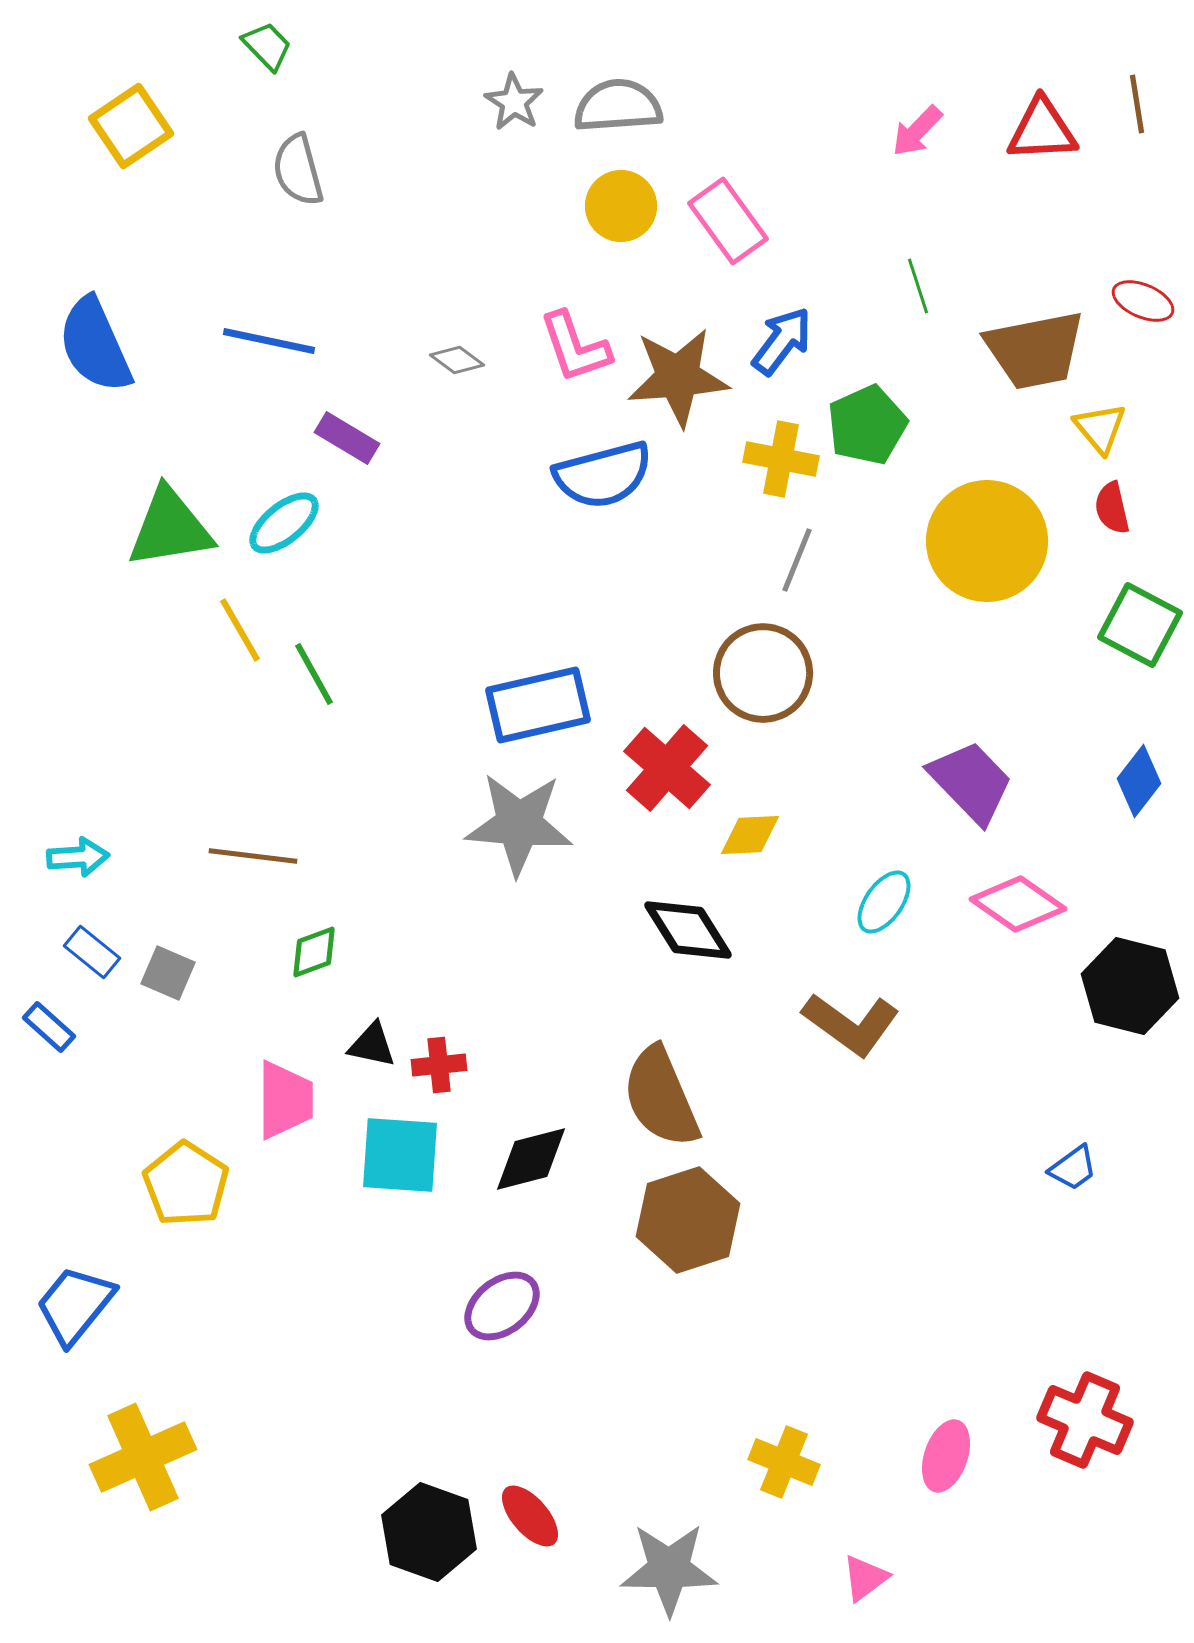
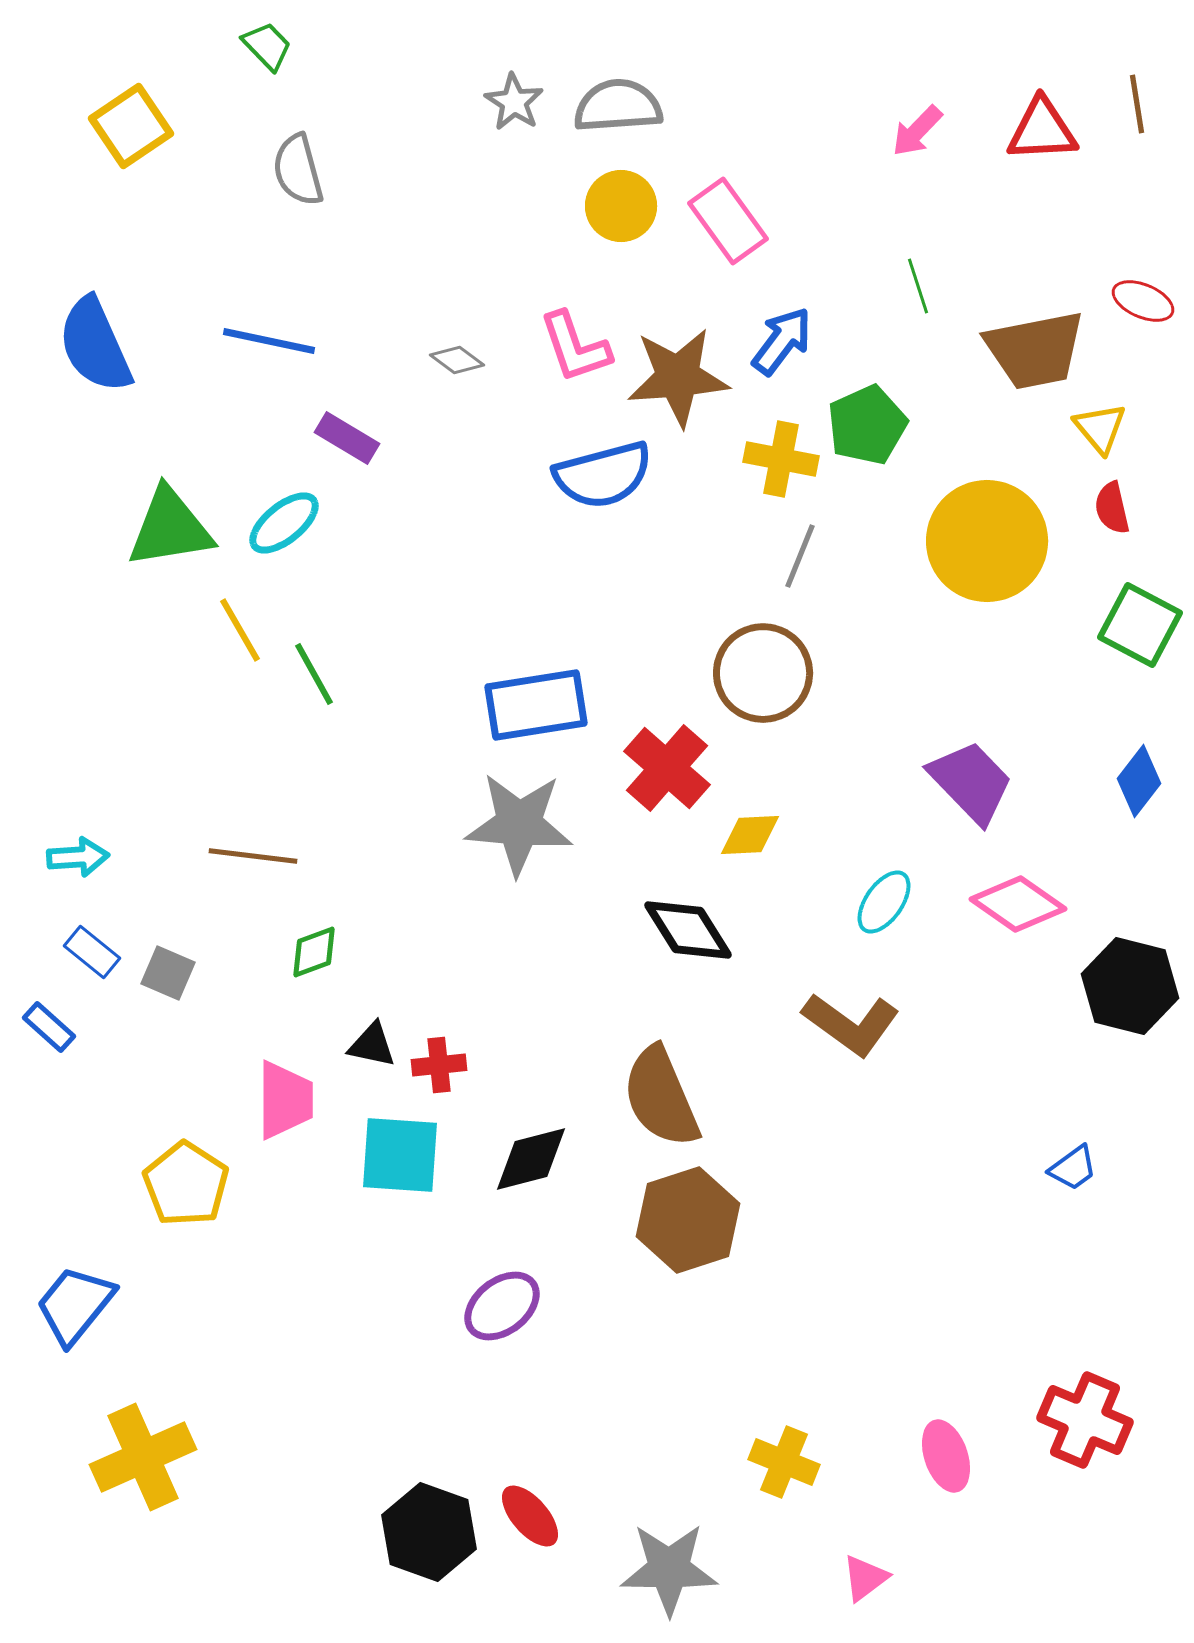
gray line at (797, 560): moved 3 px right, 4 px up
blue rectangle at (538, 705): moved 2 px left; rotated 4 degrees clockwise
pink ellipse at (946, 1456): rotated 38 degrees counterclockwise
